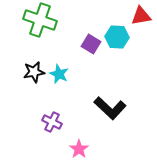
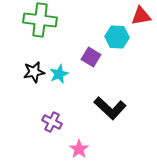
green cross: rotated 12 degrees counterclockwise
purple square: moved 13 px down
cyan star: rotated 24 degrees clockwise
